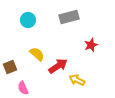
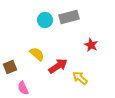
cyan circle: moved 17 px right
red star: rotated 24 degrees counterclockwise
yellow arrow: moved 3 px right, 2 px up; rotated 14 degrees clockwise
